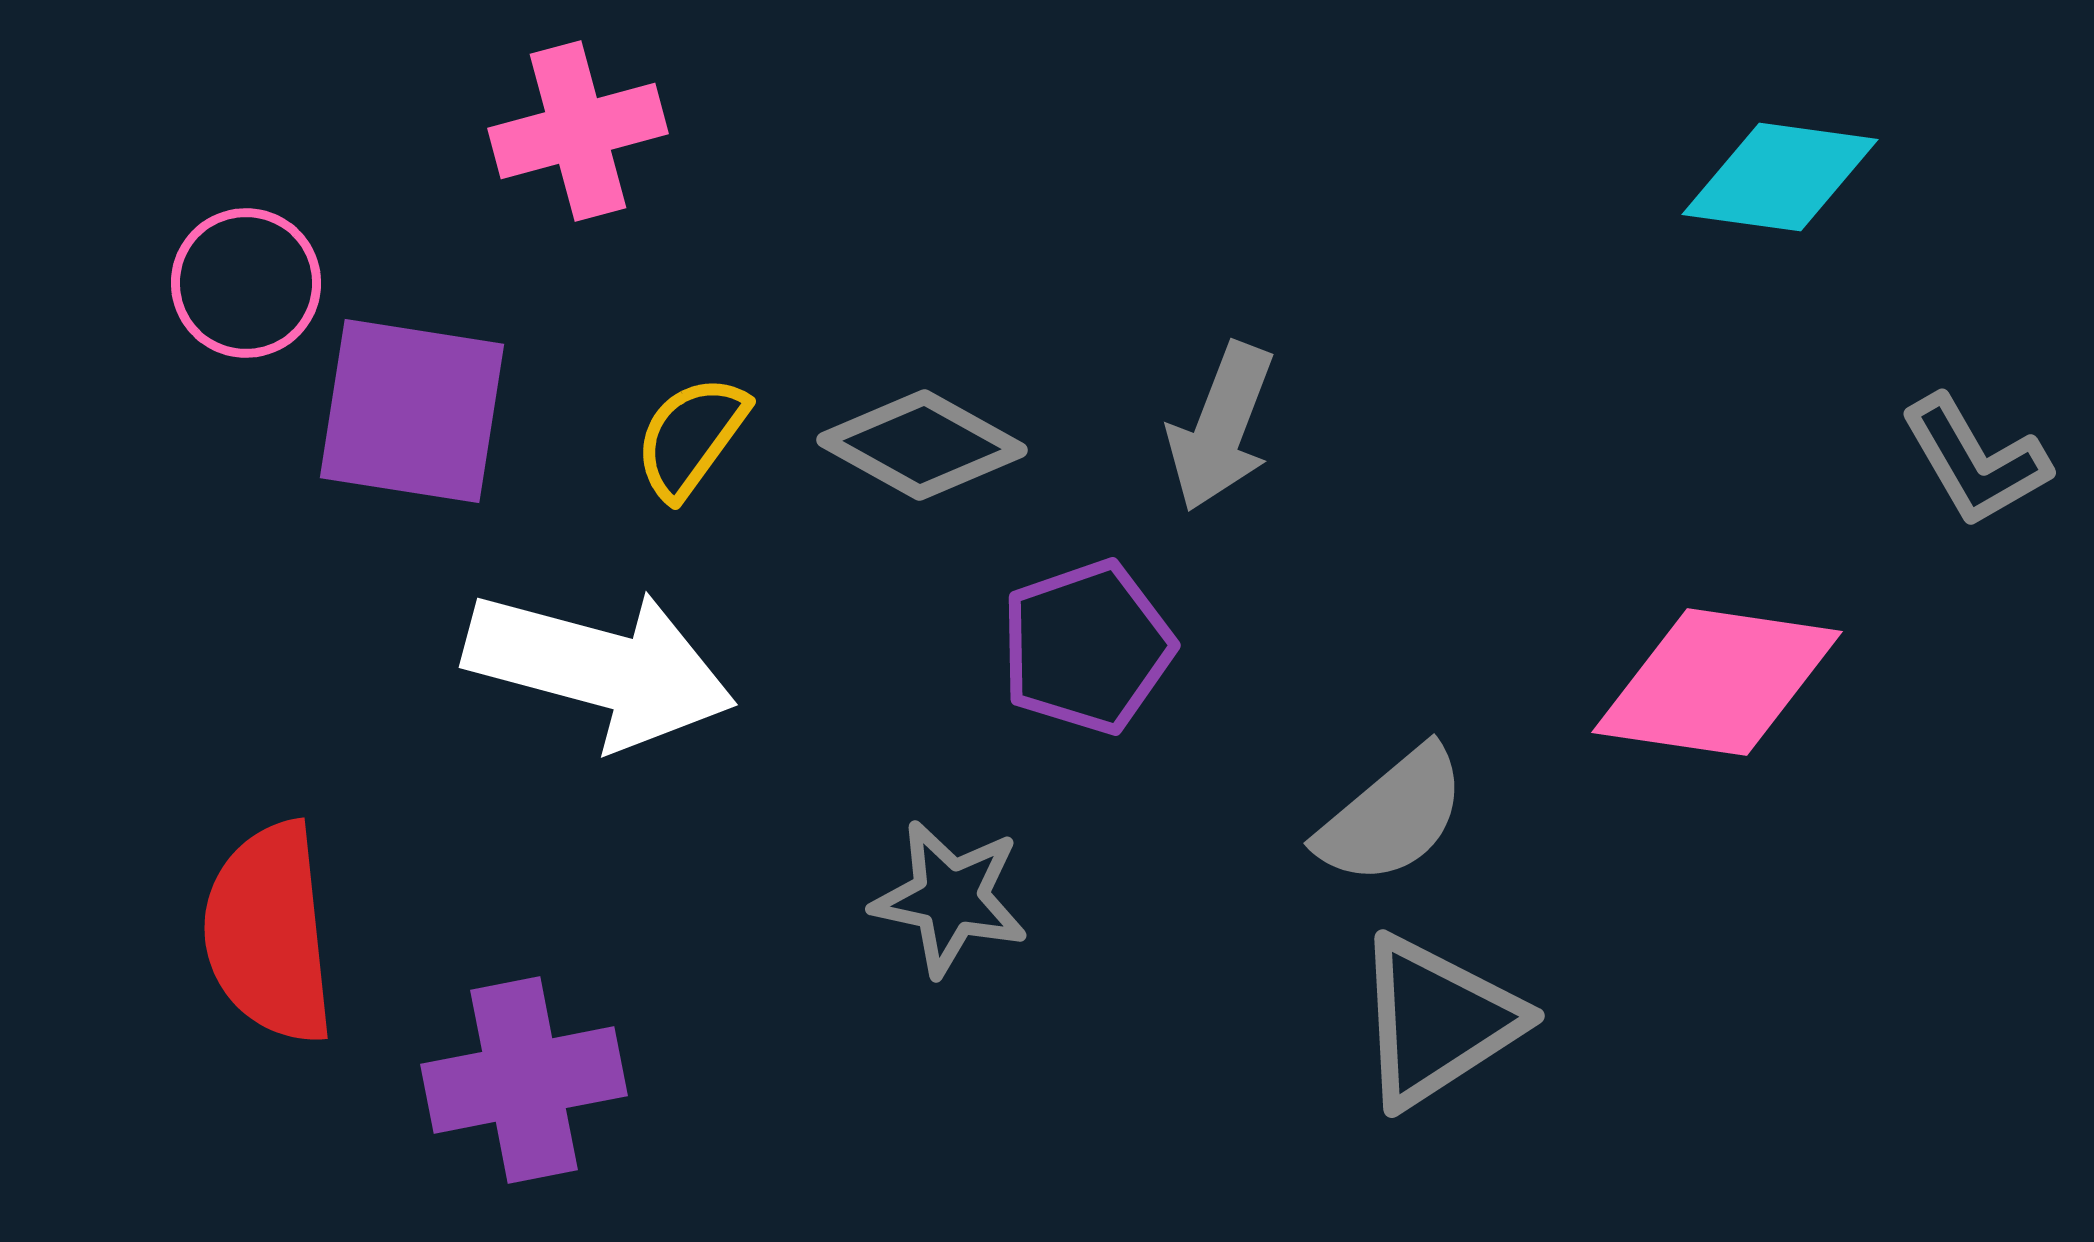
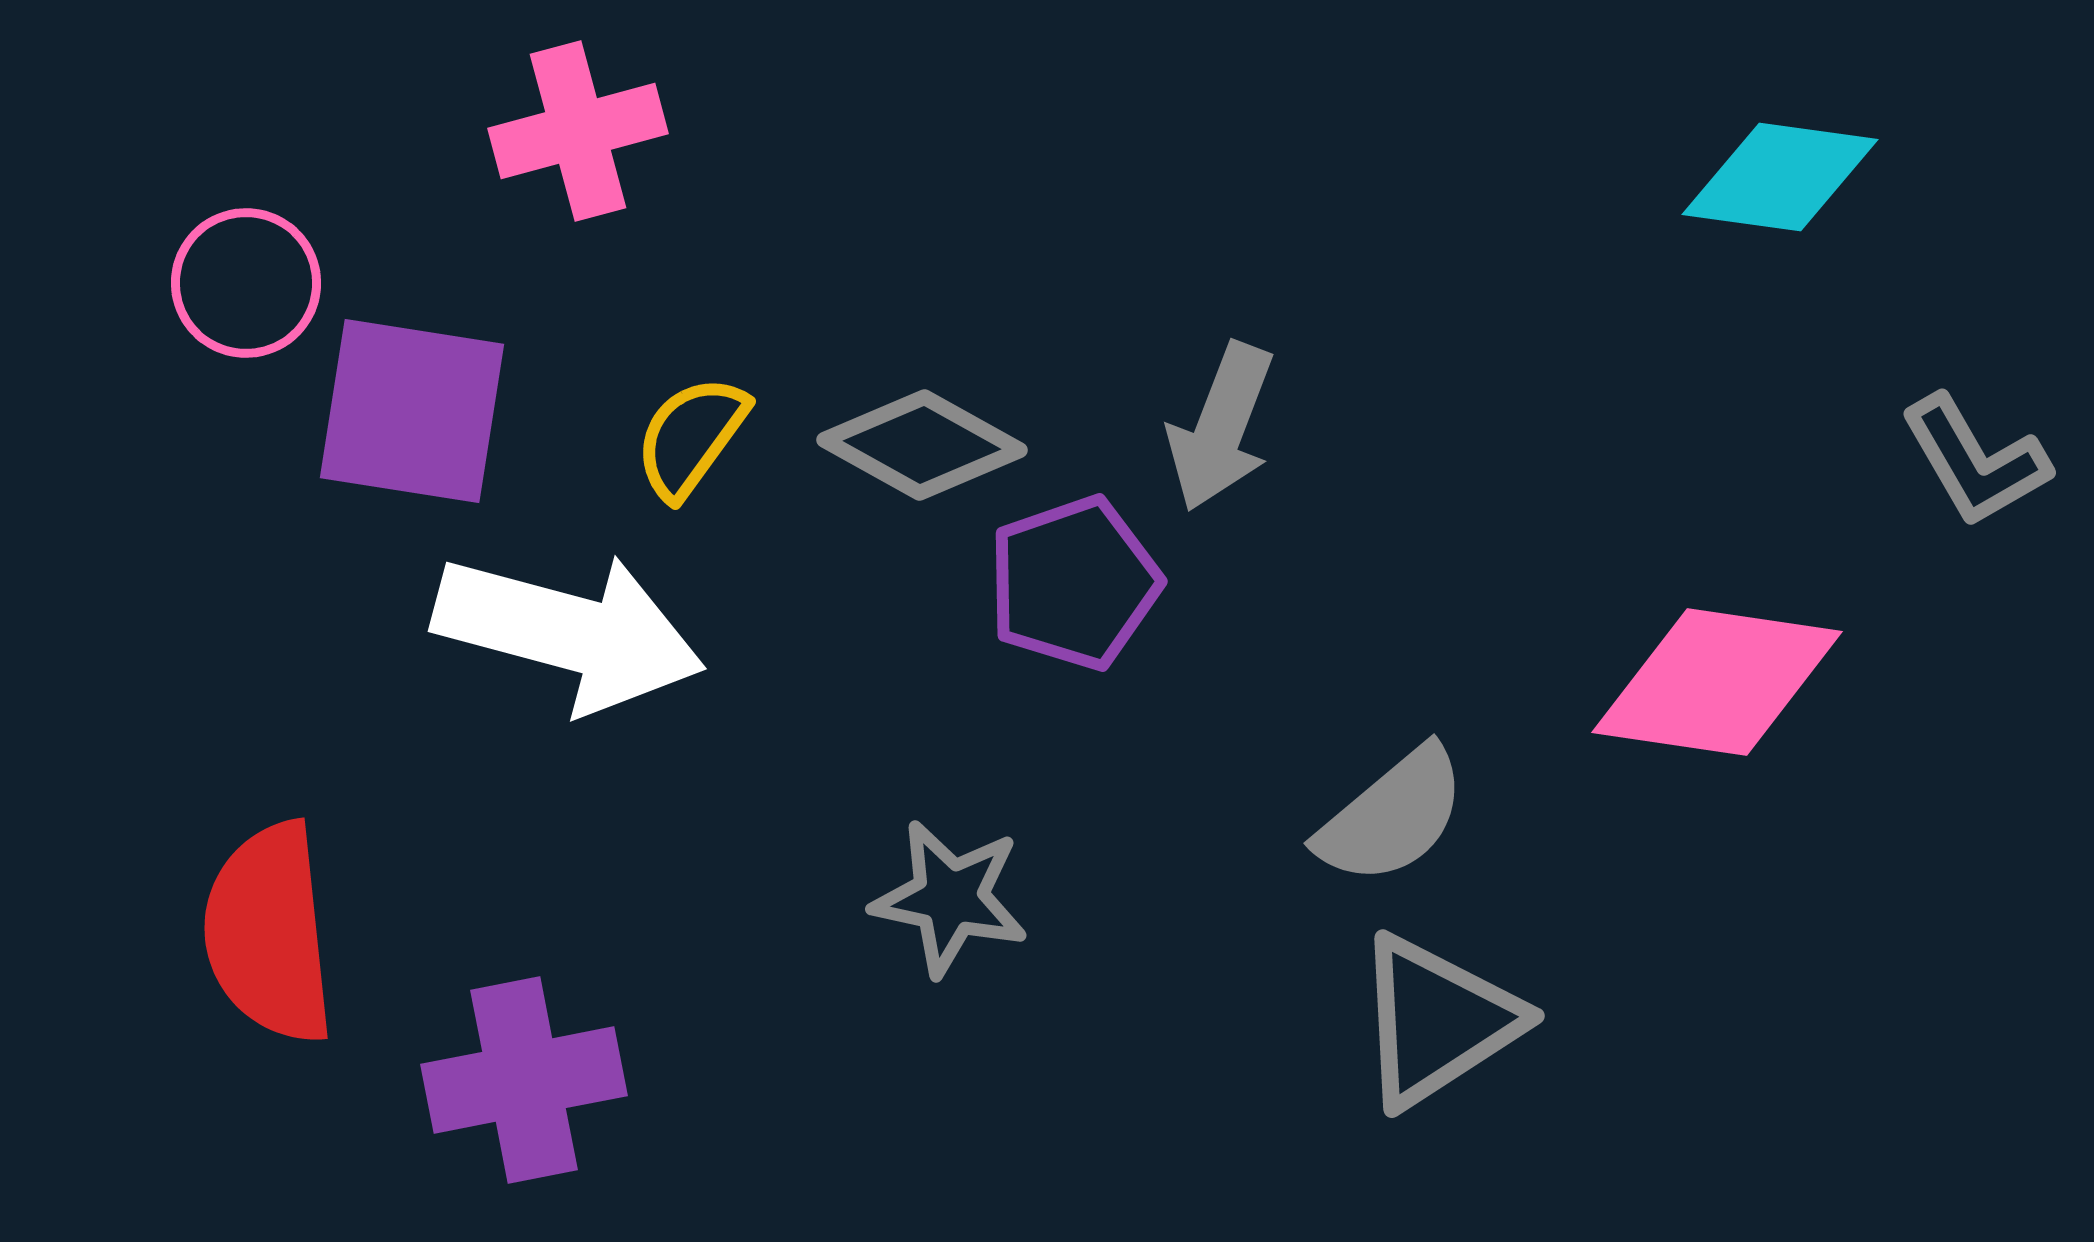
purple pentagon: moved 13 px left, 64 px up
white arrow: moved 31 px left, 36 px up
